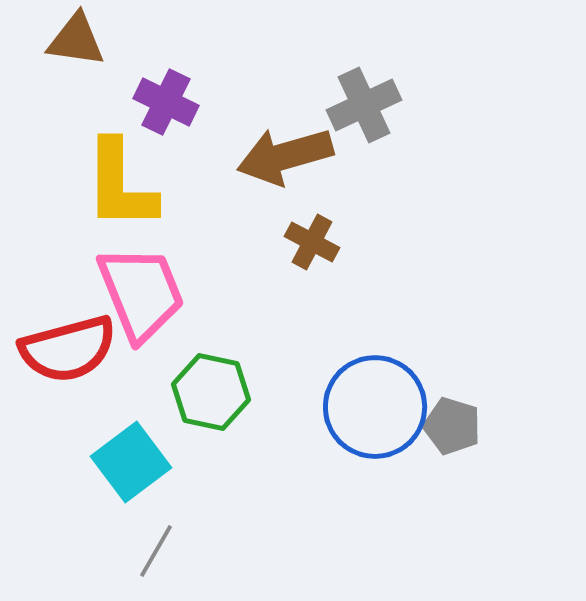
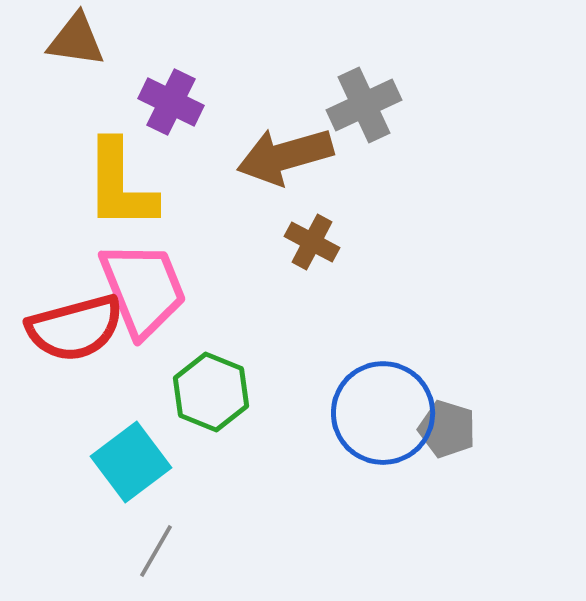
purple cross: moved 5 px right
pink trapezoid: moved 2 px right, 4 px up
red semicircle: moved 7 px right, 21 px up
green hexagon: rotated 10 degrees clockwise
blue circle: moved 8 px right, 6 px down
gray pentagon: moved 5 px left, 3 px down
